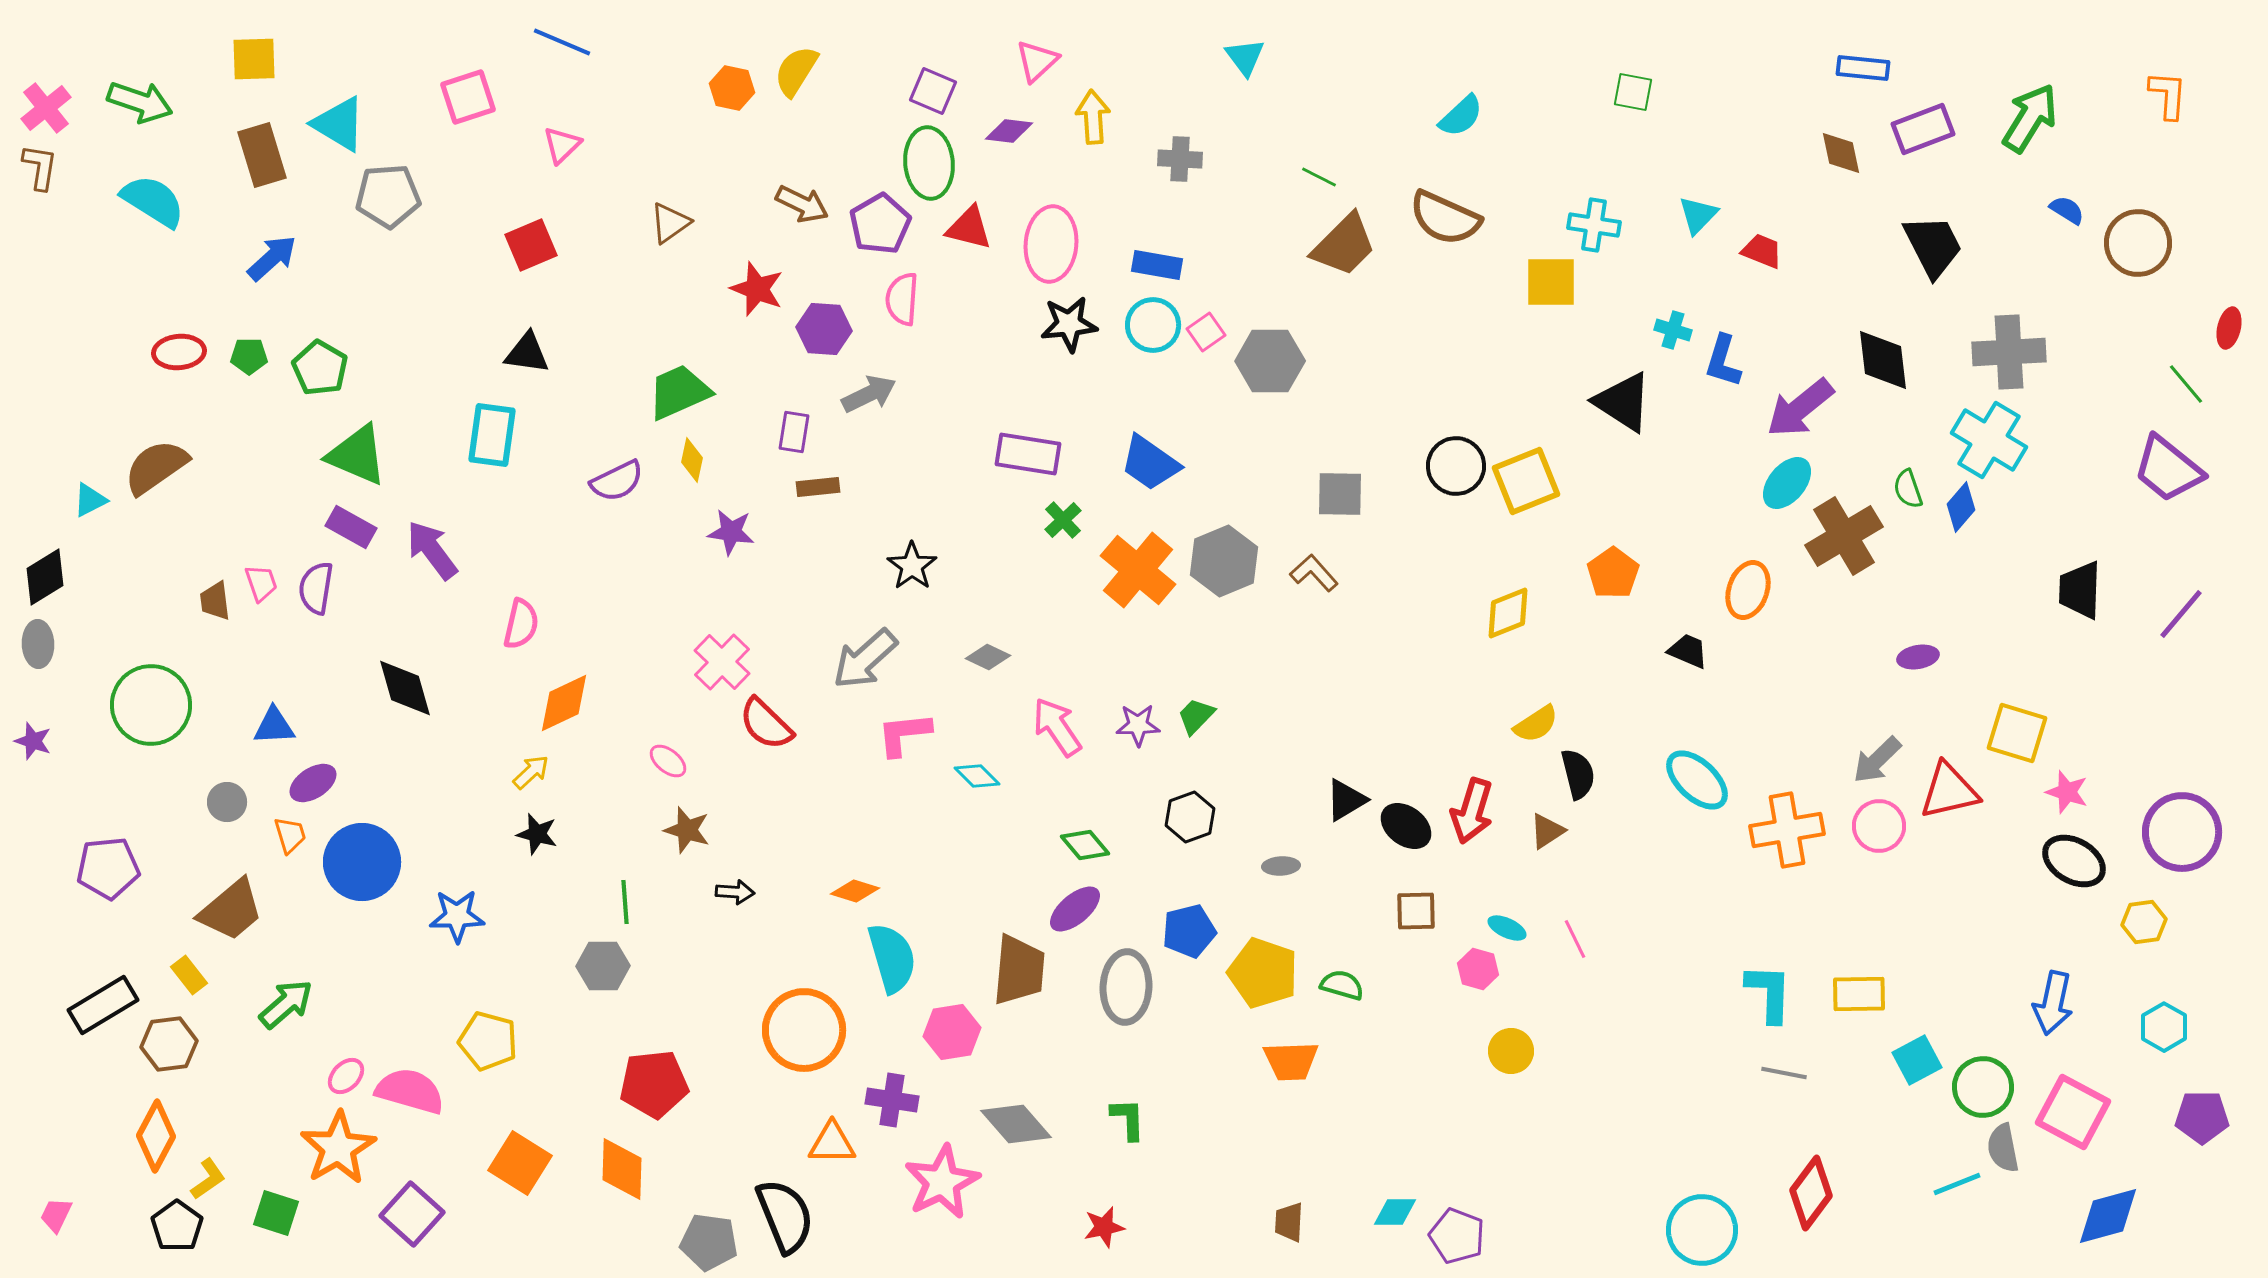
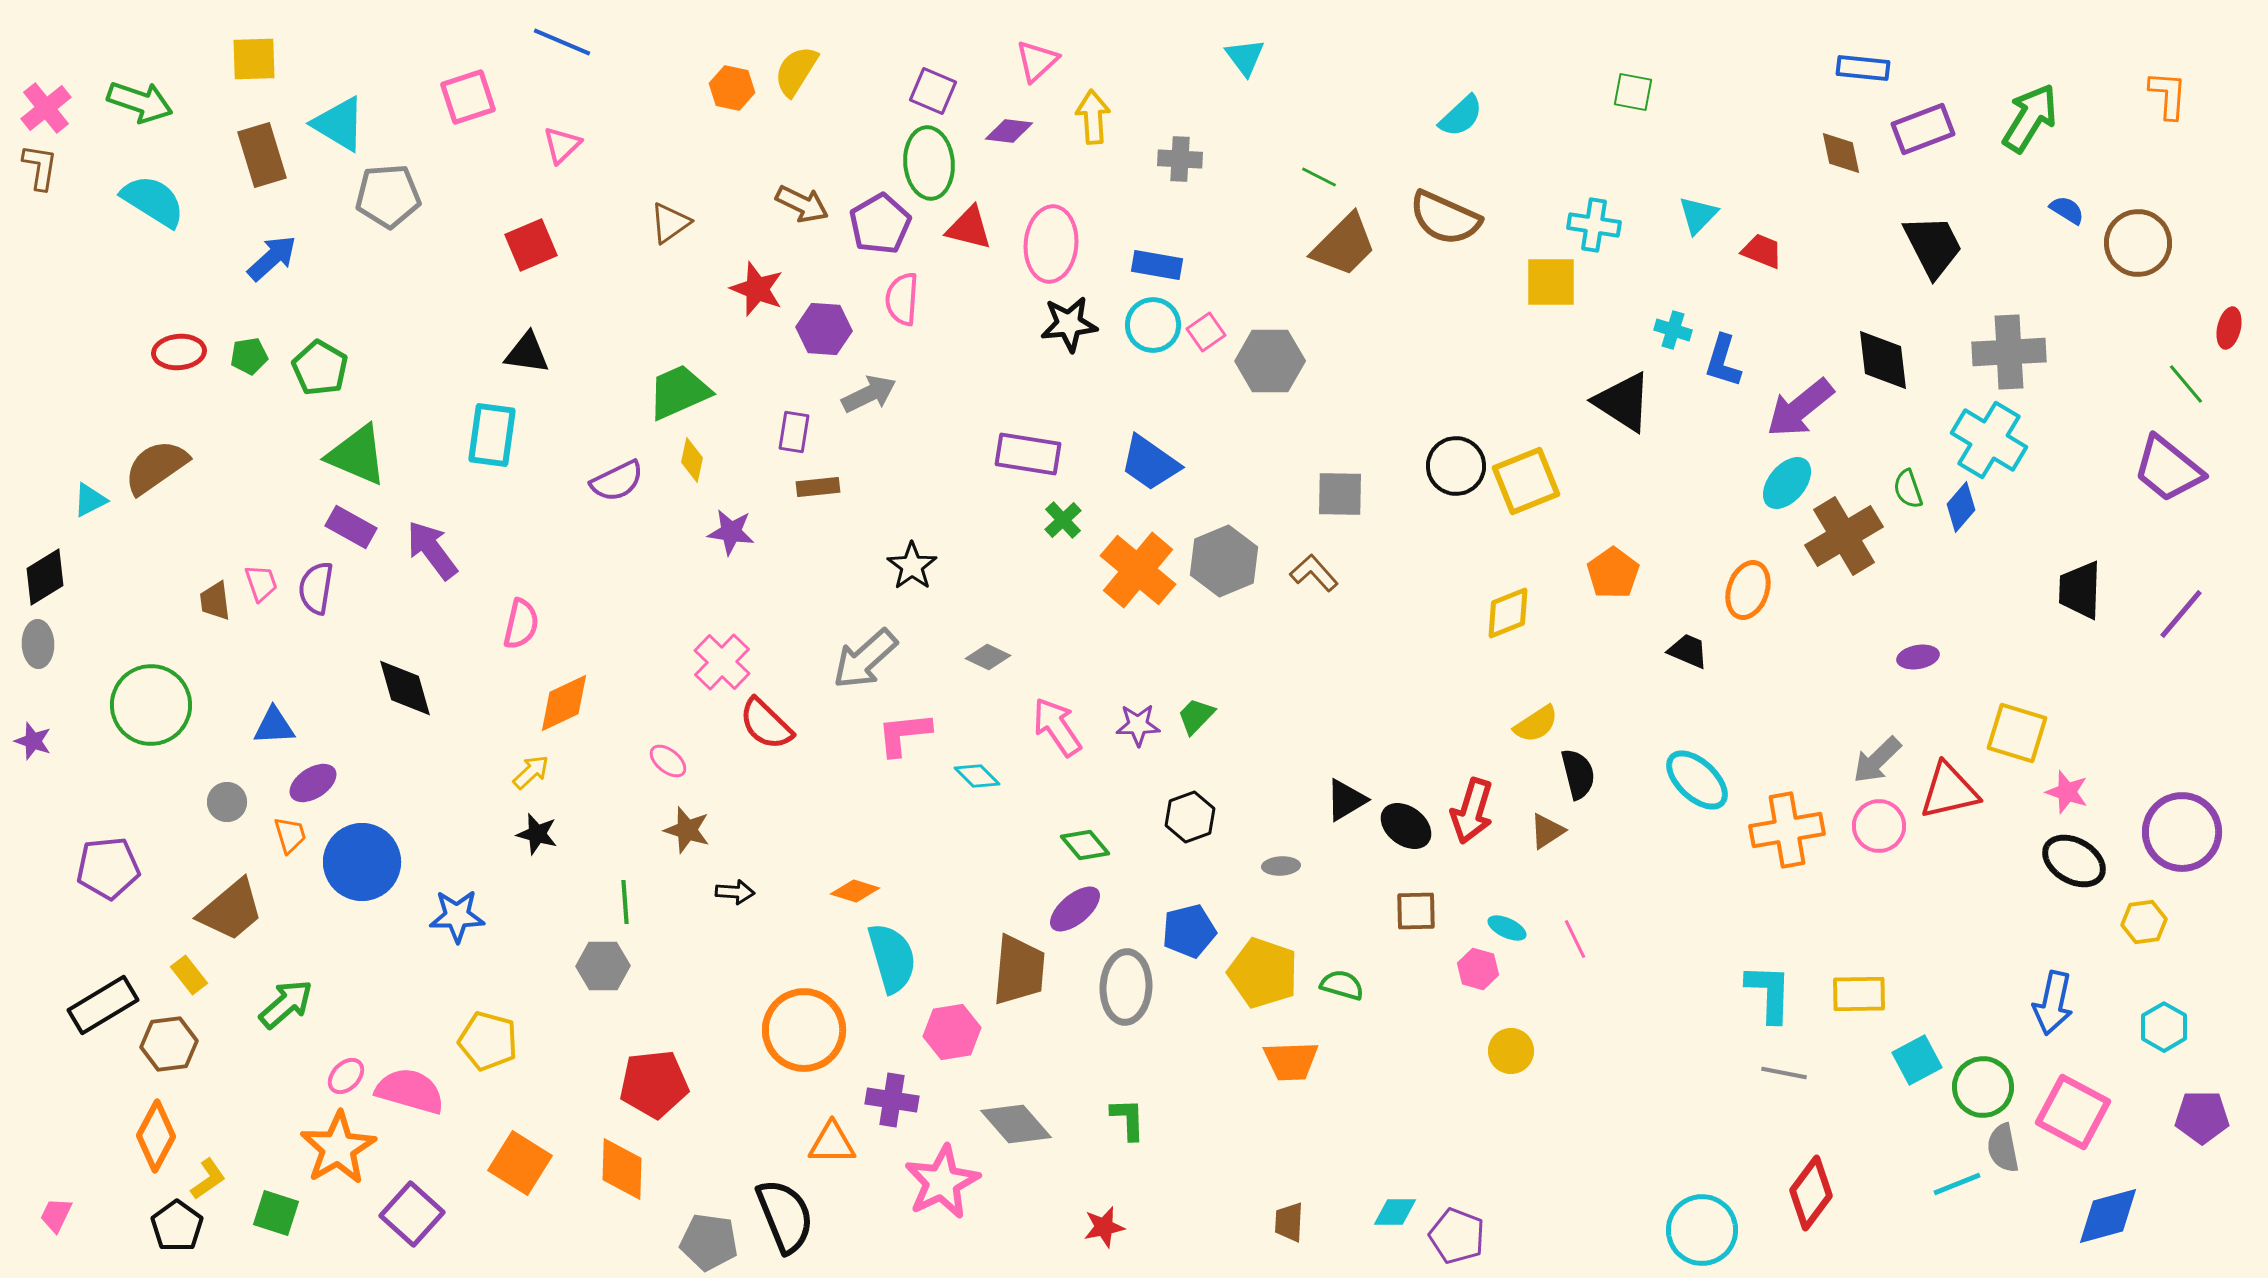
green pentagon at (249, 356): rotated 9 degrees counterclockwise
